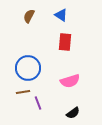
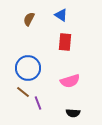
brown semicircle: moved 3 px down
brown line: rotated 48 degrees clockwise
black semicircle: rotated 40 degrees clockwise
